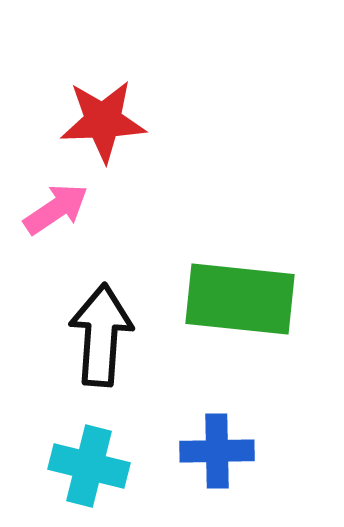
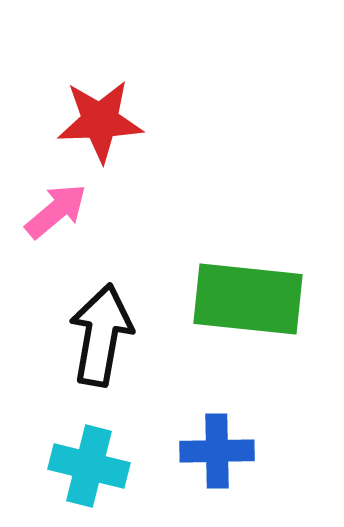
red star: moved 3 px left
pink arrow: moved 2 px down; rotated 6 degrees counterclockwise
green rectangle: moved 8 px right
black arrow: rotated 6 degrees clockwise
